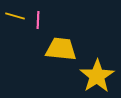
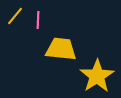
yellow line: rotated 66 degrees counterclockwise
